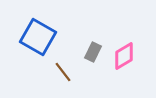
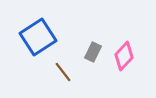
blue square: rotated 27 degrees clockwise
pink diamond: rotated 16 degrees counterclockwise
